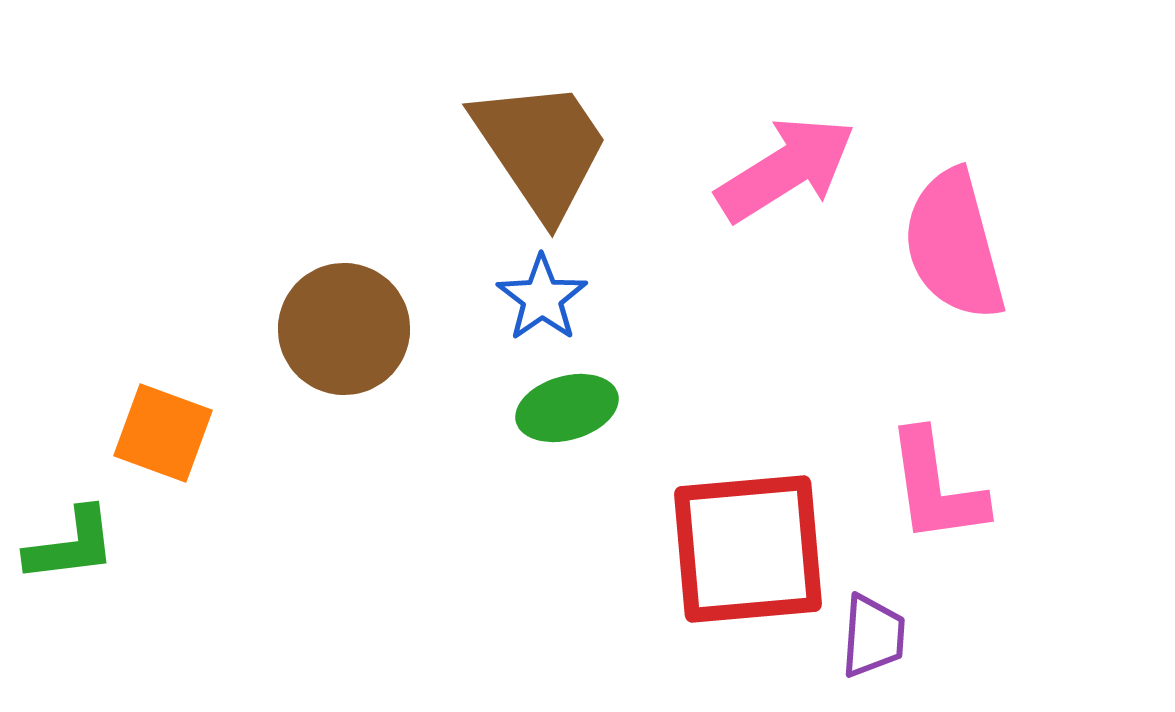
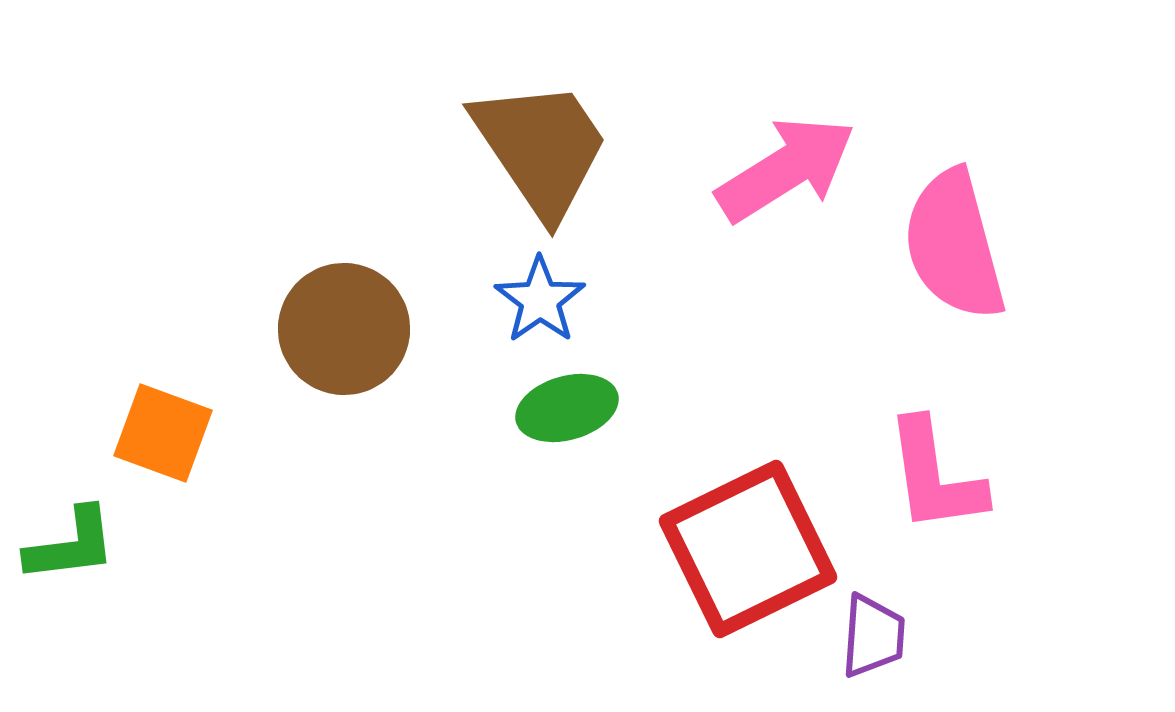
blue star: moved 2 px left, 2 px down
pink L-shape: moved 1 px left, 11 px up
red square: rotated 21 degrees counterclockwise
